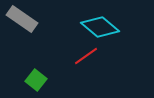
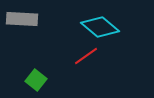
gray rectangle: rotated 32 degrees counterclockwise
